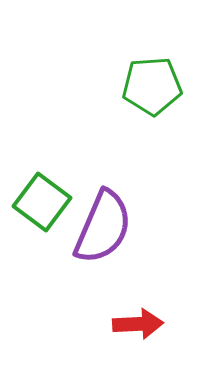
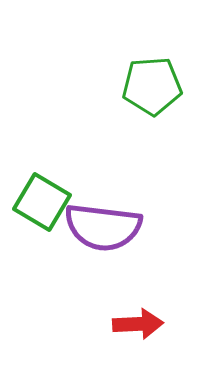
green square: rotated 6 degrees counterclockwise
purple semicircle: rotated 74 degrees clockwise
